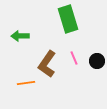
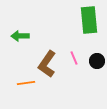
green rectangle: moved 21 px right, 1 px down; rotated 12 degrees clockwise
